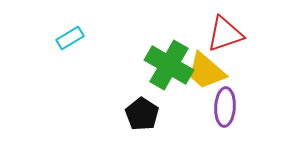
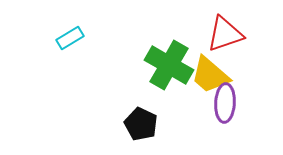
yellow trapezoid: moved 4 px right, 4 px down
purple ellipse: moved 4 px up
black pentagon: moved 1 px left, 10 px down; rotated 8 degrees counterclockwise
